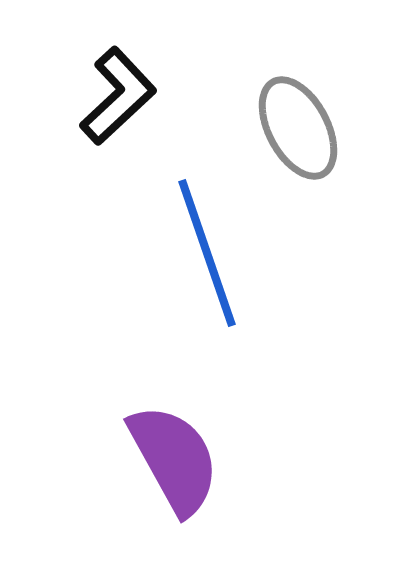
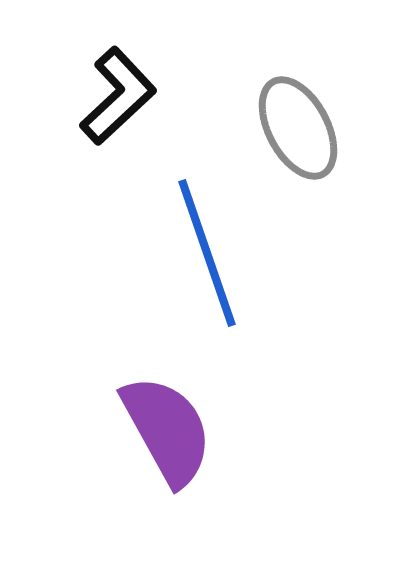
purple semicircle: moved 7 px left, 29 px up
